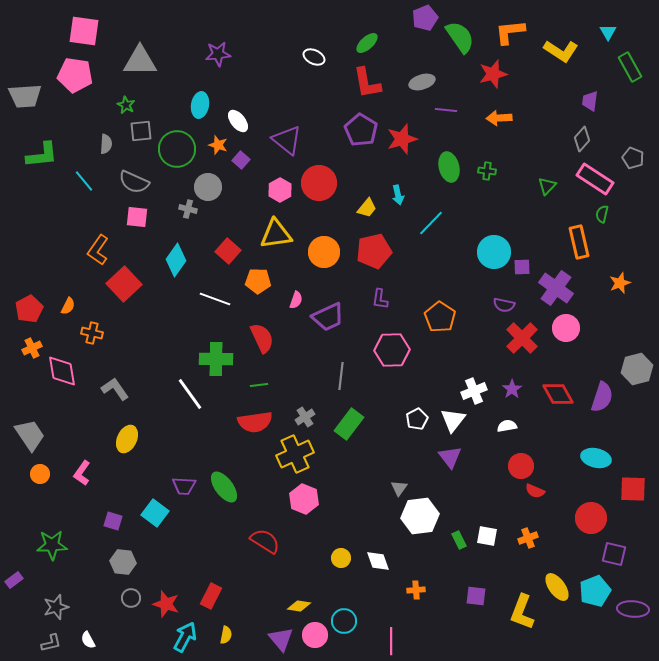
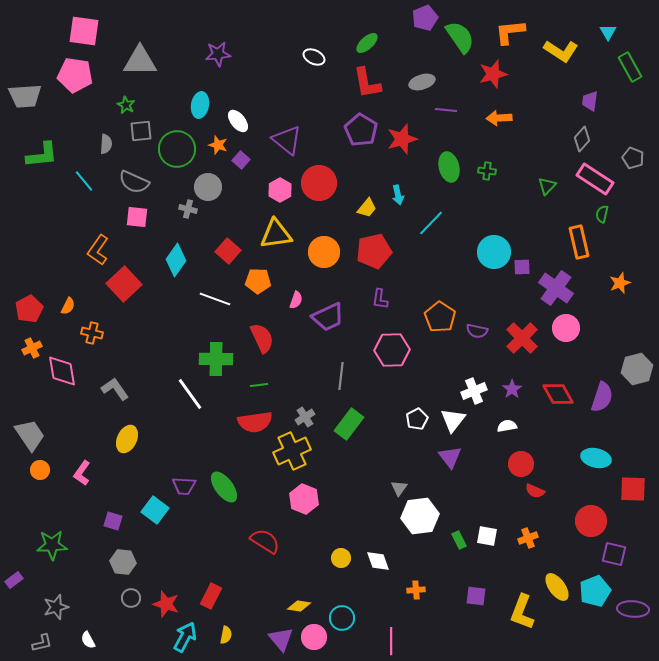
purple semicircle at (504, 305): moved 27 px left, 26 px down
yellow cross at (295, 454): moved 3 px left, 3 px up
red circle at (521, 466): moved 2 px up
orange circle at (40, 474): moved 4 px up
cyan square at (155, 513): moved 3 px up
red circle at (591, 518): moved 3 px down
cyan circle at (344, 621): moved 2 px left, 3 px up
pink circle at (315, 635): moved 1 px left, 2 px down
gray L-shape at (51, 643): moved 9 px left
